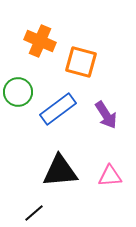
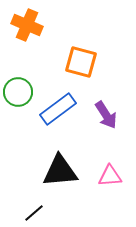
orange cross: moved 13 px left, 16 px up
